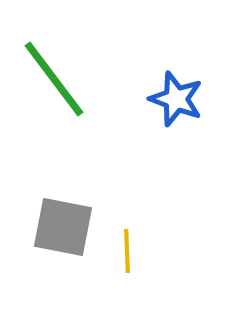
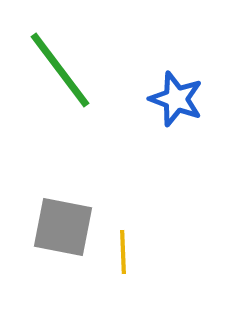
green line: moved 6 px right, 9 px up
yellow line: moved 4 px left, 1 px down
